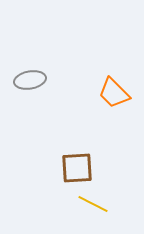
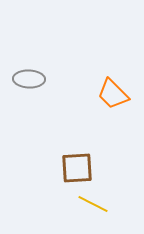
gray ellipse: moved 1 px left, 1 px up; rotated 12 degrees clockwise
orange trapezoid: moved 1 px left, 1 px down
